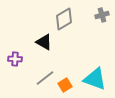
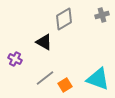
purple cross: rotated 24 degrees clockwise
cyan triangle: moved 3 px right
